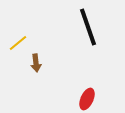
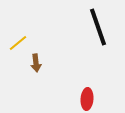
black line: moved 10 px right
red ellipse: rotated 20 degrees counterclockwise
